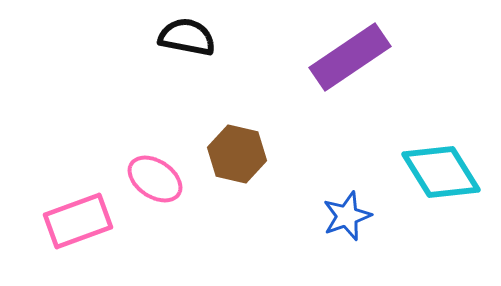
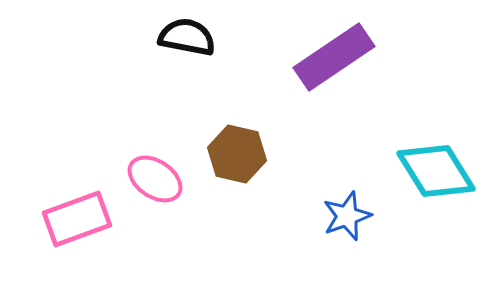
purple rectangle: moved 16 px left
cyan diamond: moved 5 px left, 1 px up
pink rectangle: moved 1 px left, 2 px up
